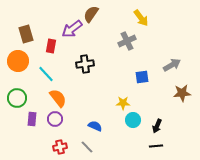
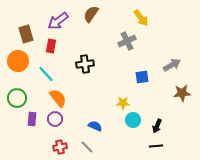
purple arrow: moved 14 px left, 8 px up
